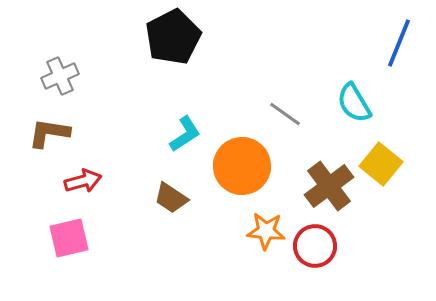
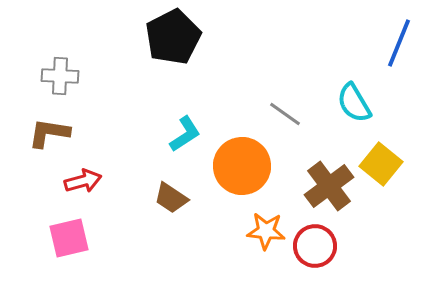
gray cross: rotated 27 degrees clockwise
